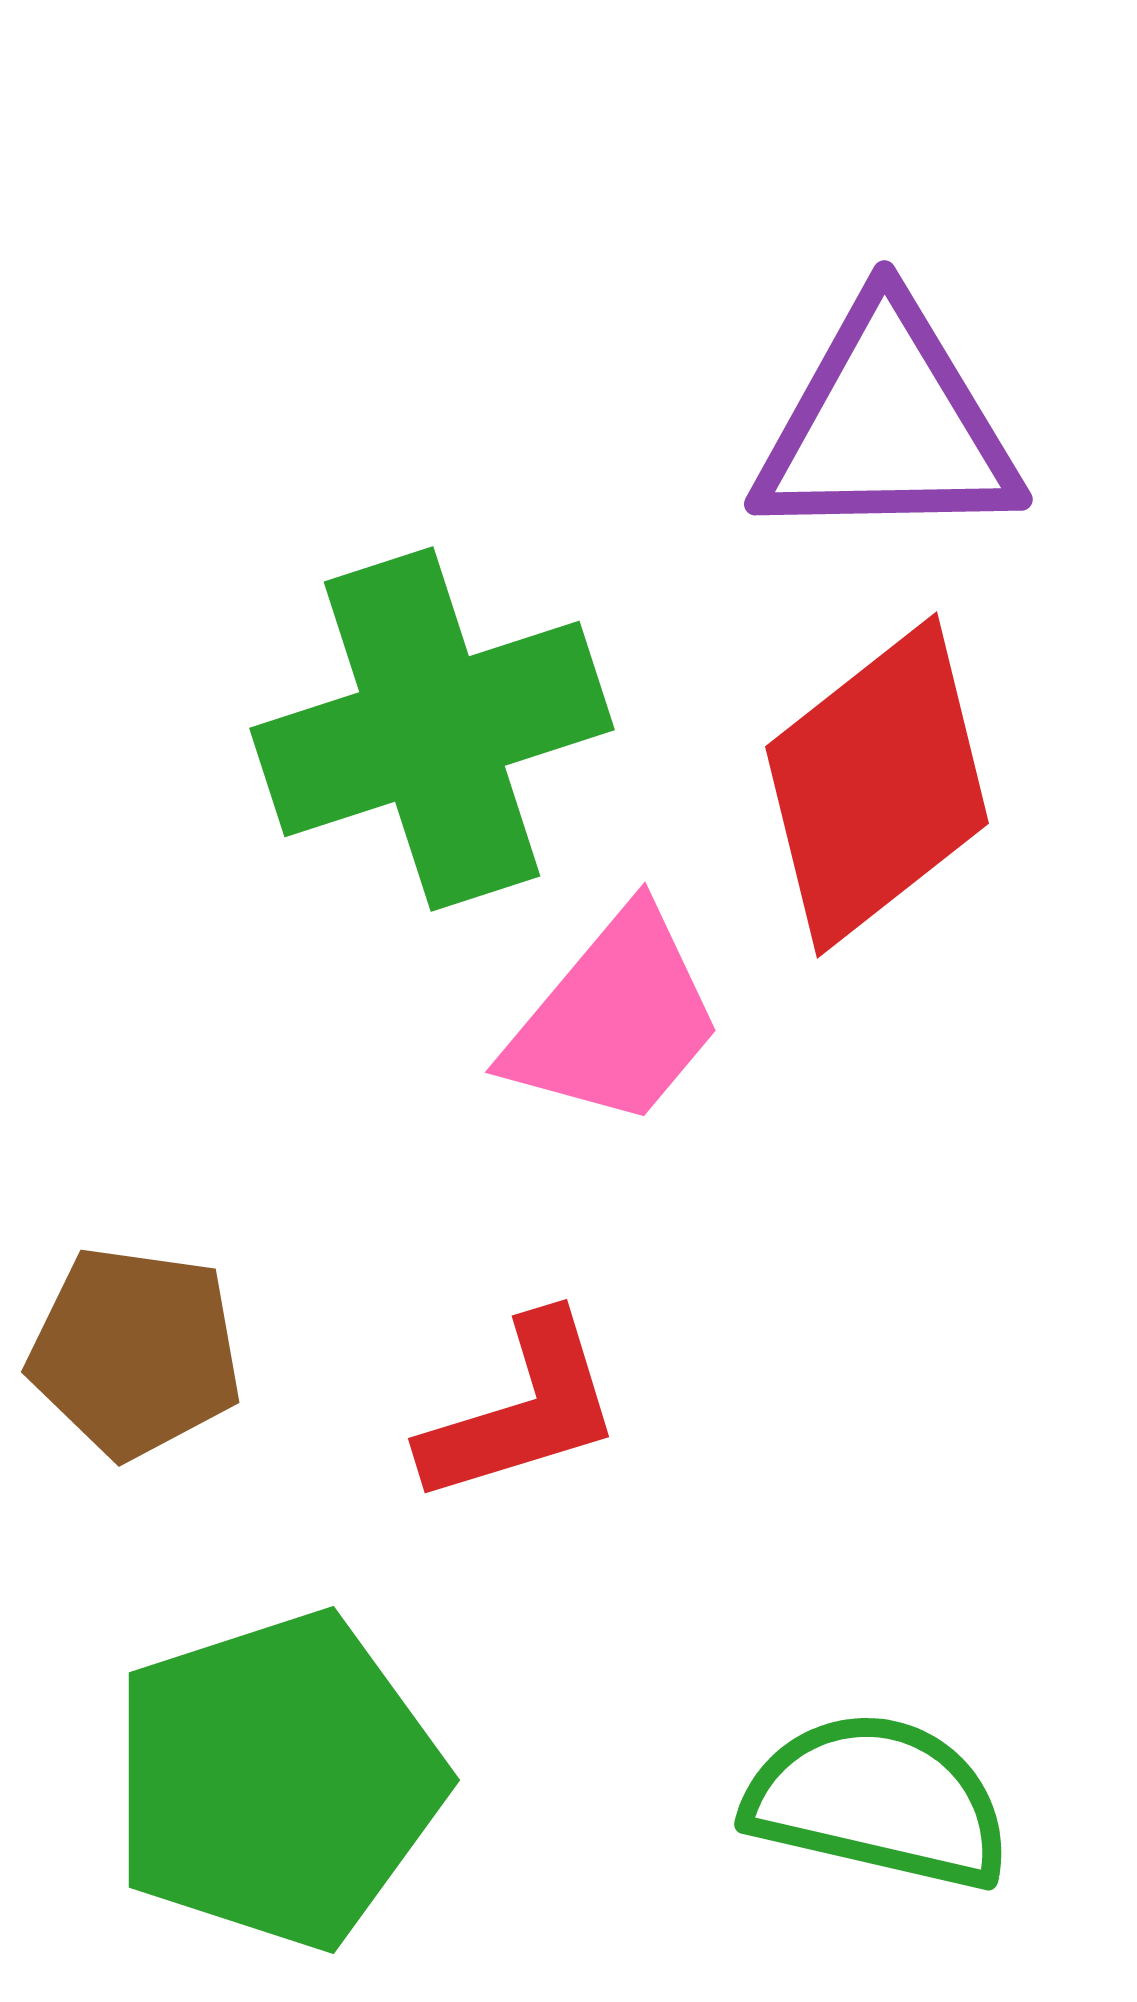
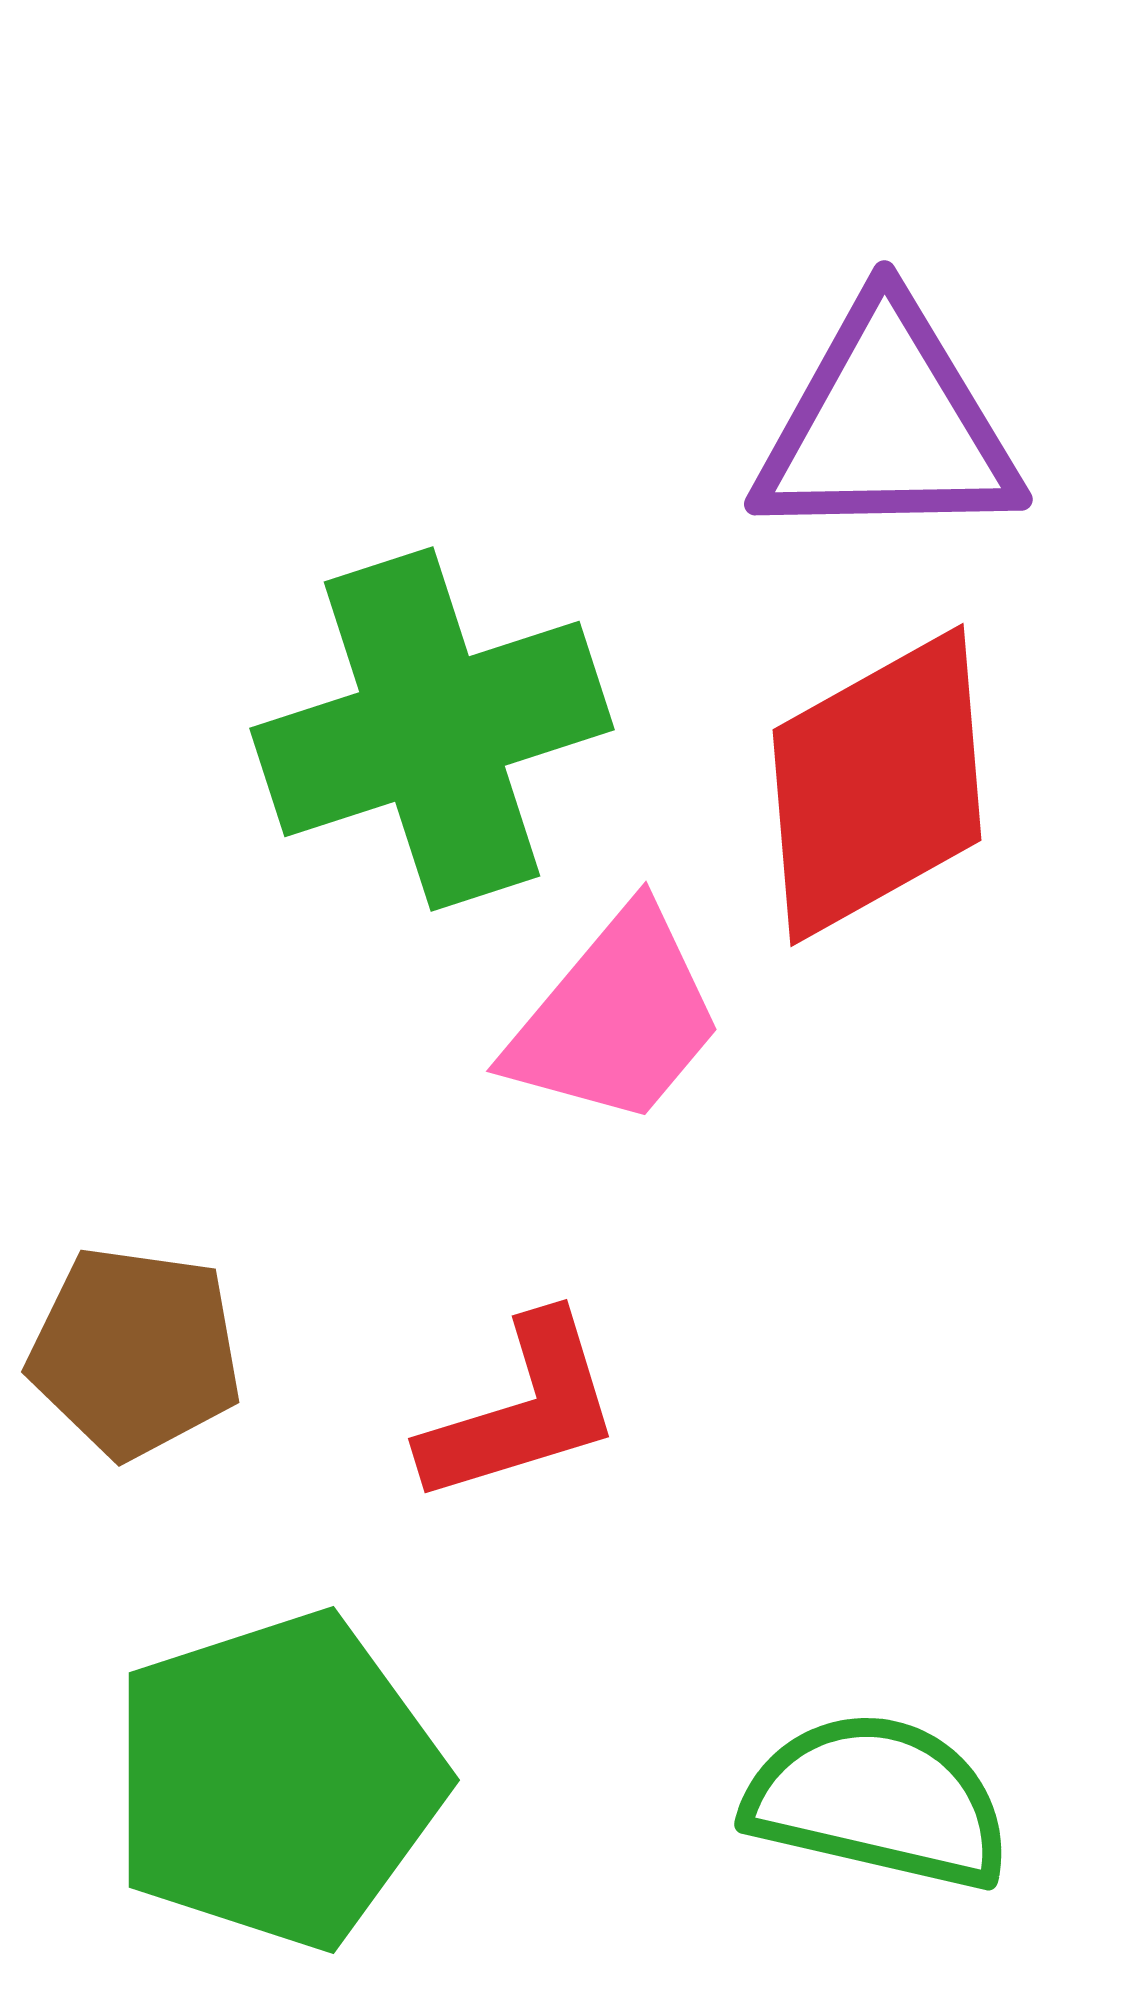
red diamond: rotated 9 degrees clockwise
pink trapezoid: moved 1 px right, 1 px up
